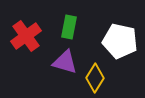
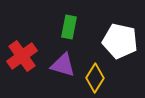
red cross: moved 4 px left, 20 px down
purple triangle: moved 2 px left, 3 px down
